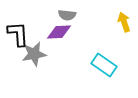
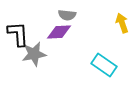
yellow arrow: moved 2 px left, 1 px down
